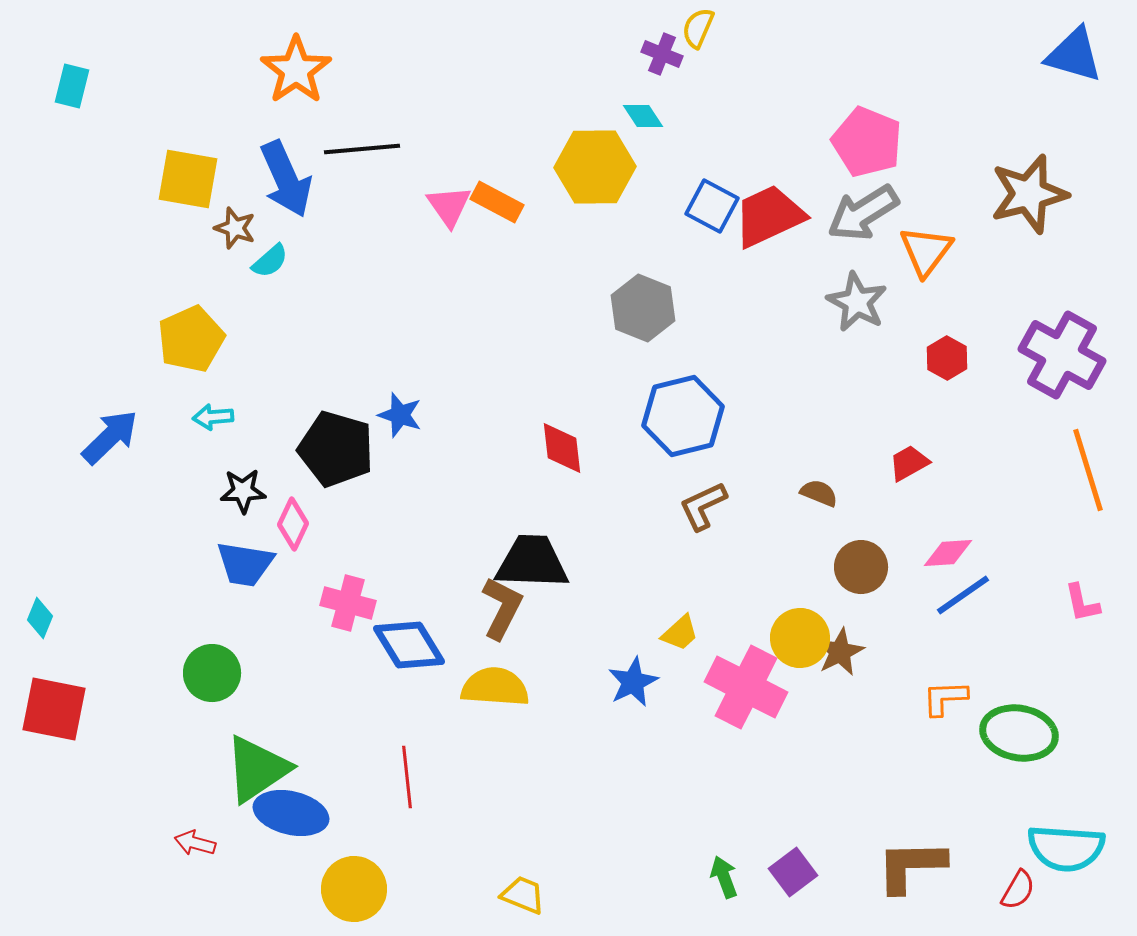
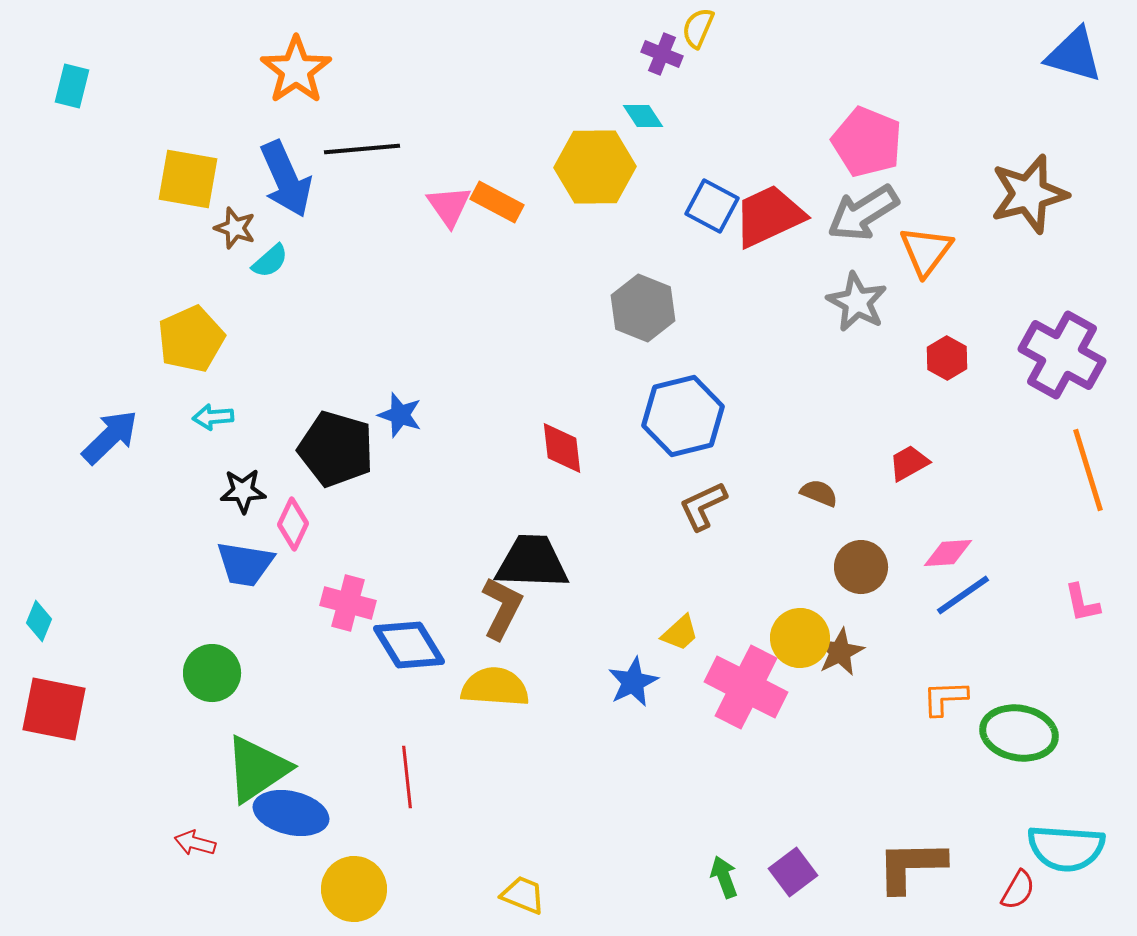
cyan diamond at (40, 618): moved 1 px left, 3 px down
